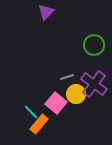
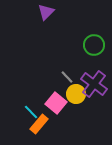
gray line: rotated 64 degrees clockwise
